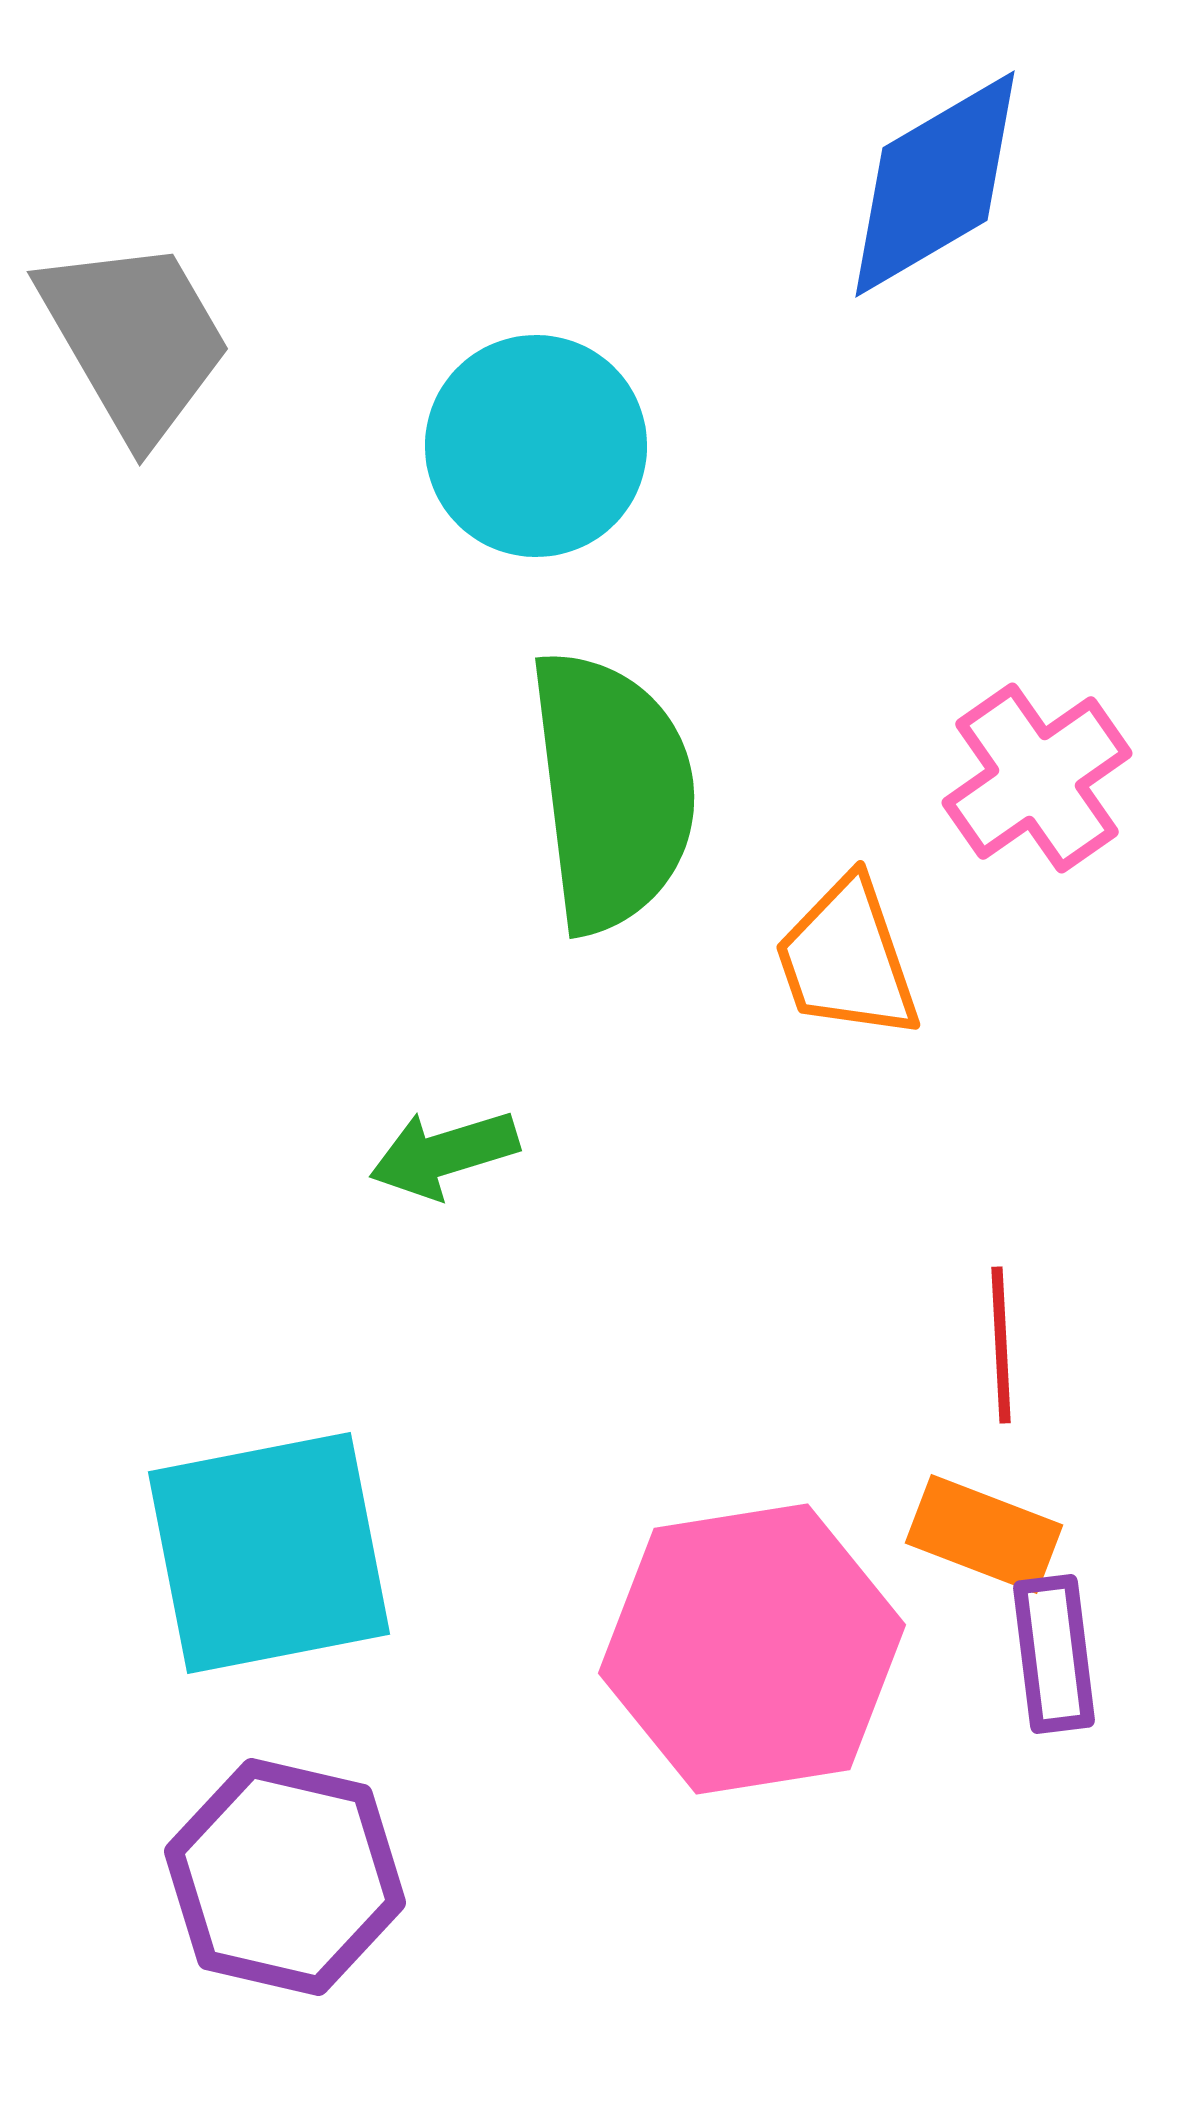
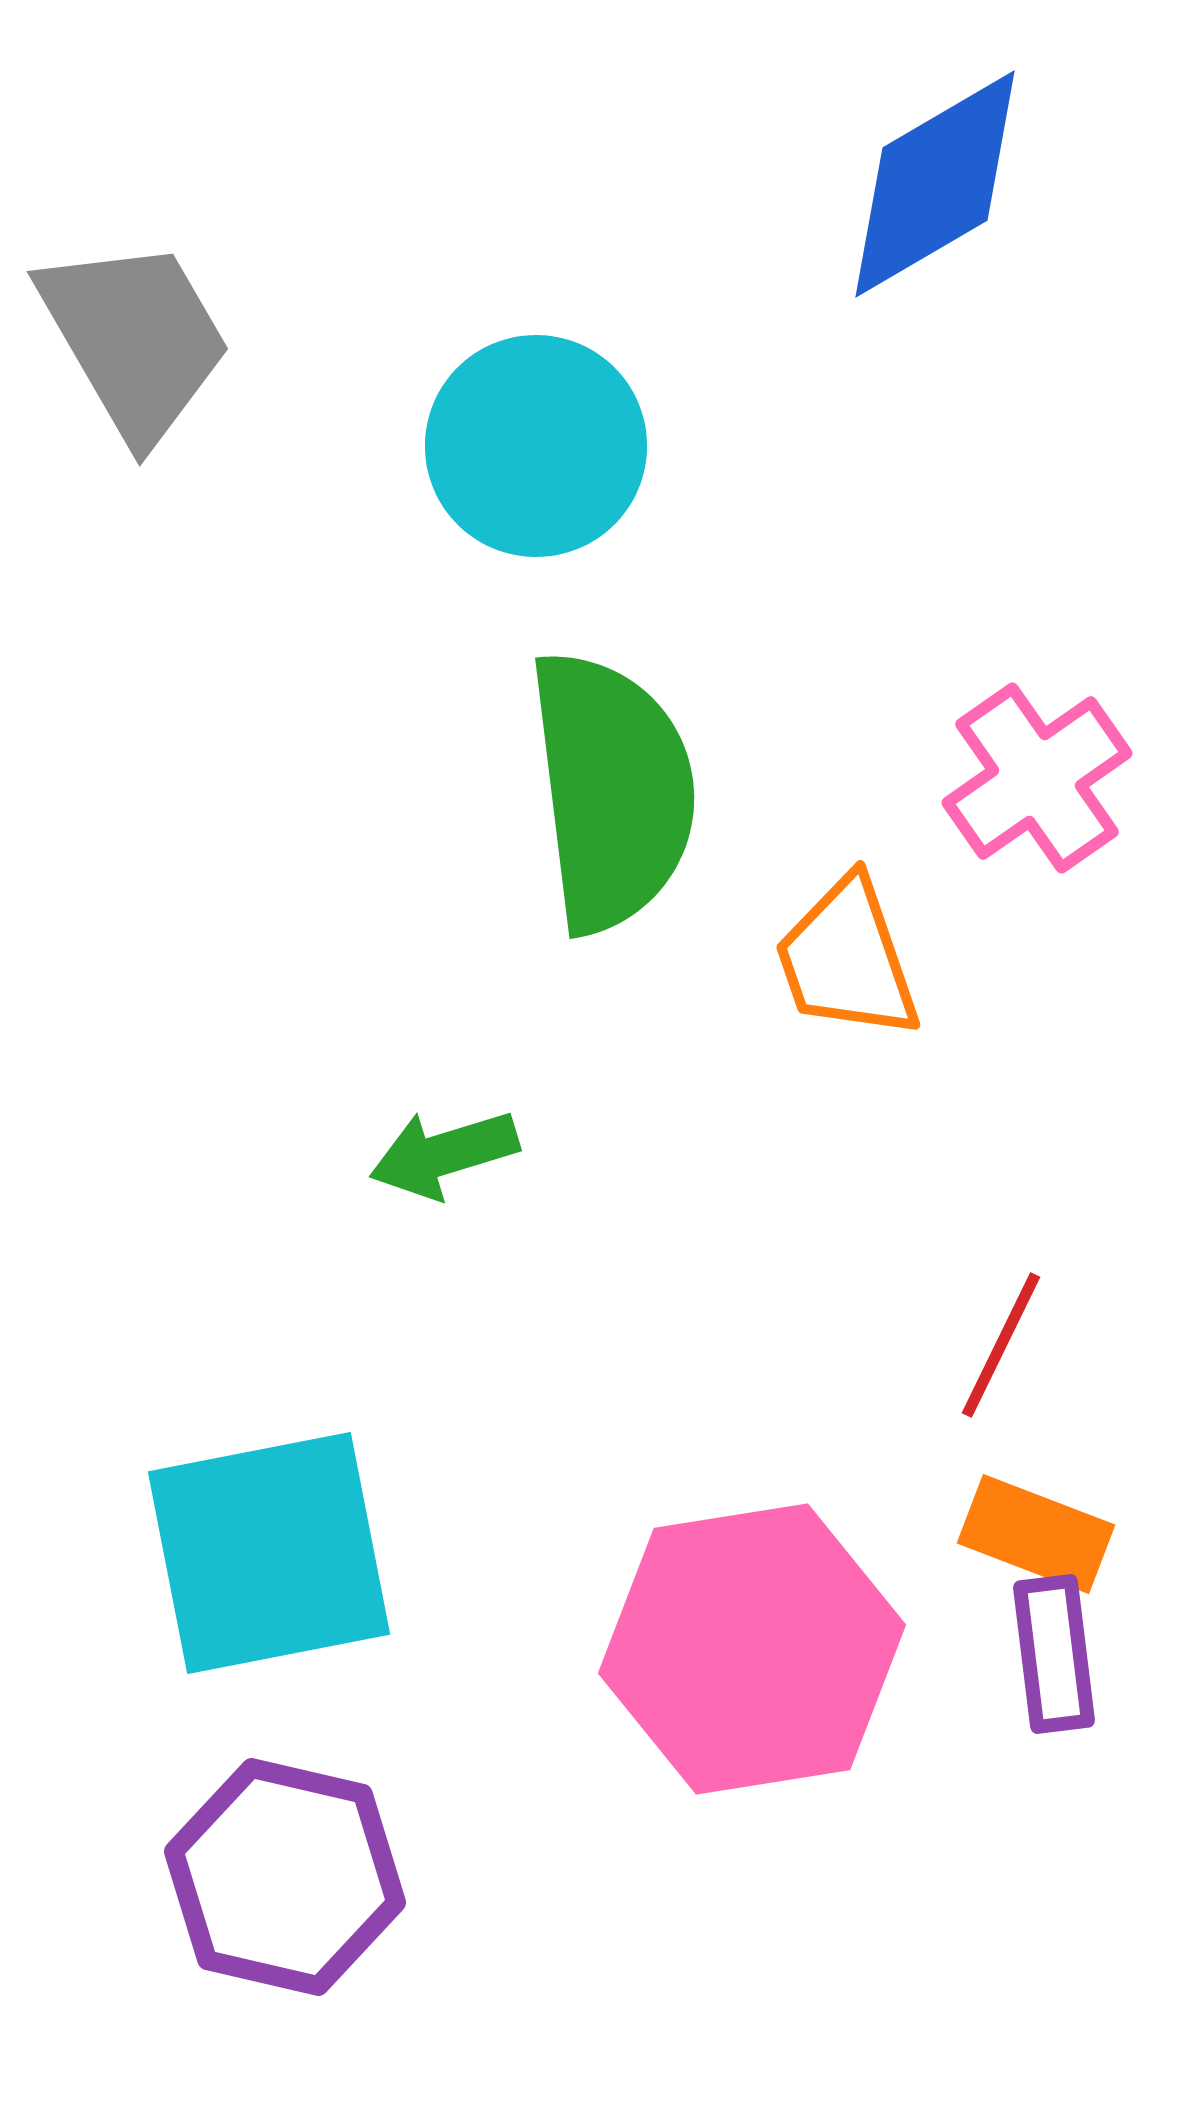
red line: rotated 29 degrees clockwise
orange rectangle: moved 52 px right
